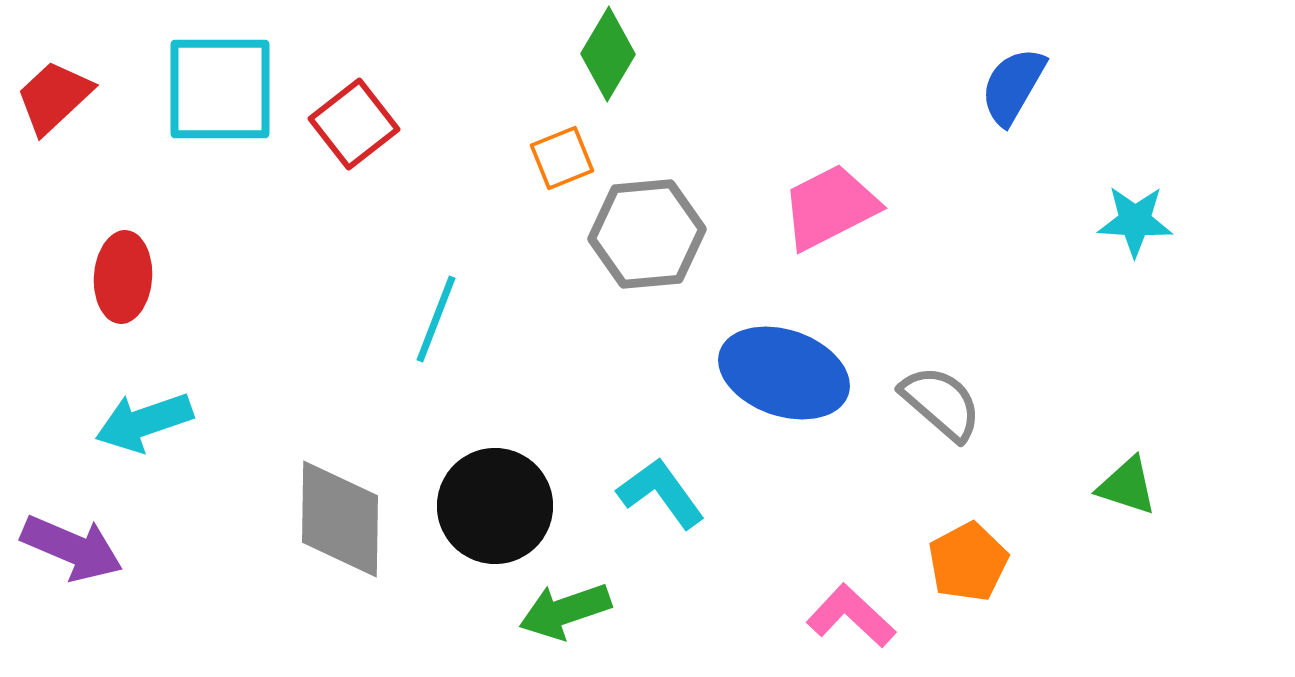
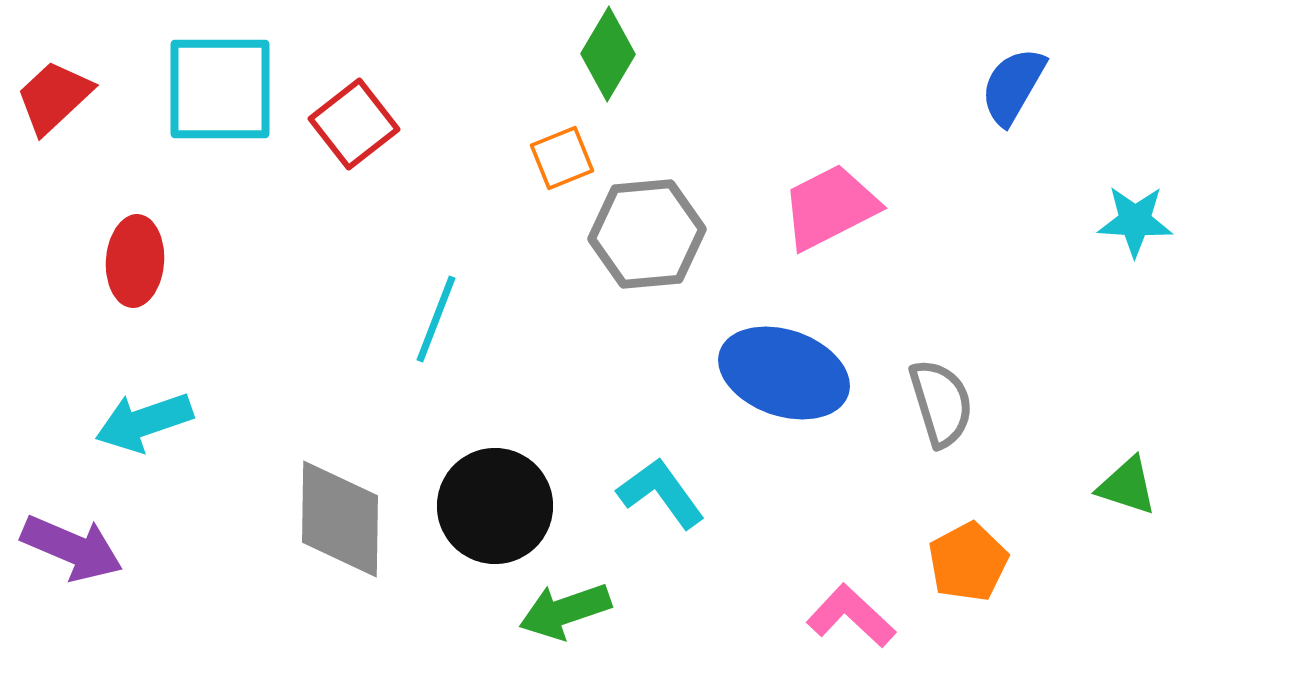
red ellipse: moved 12 px right, 16 px up
gray semicircle: rotated 32 degrees clockwise
